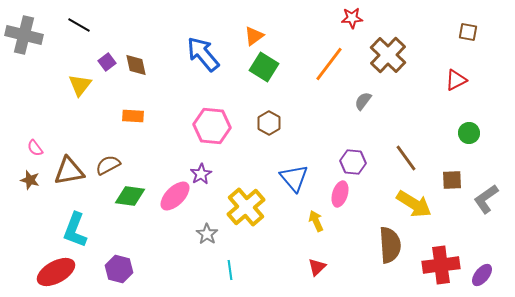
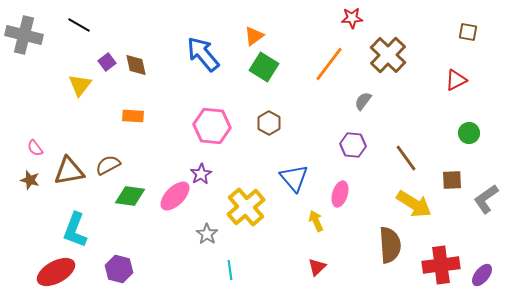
purple hexagon at (353, 162): moved 17 px up
